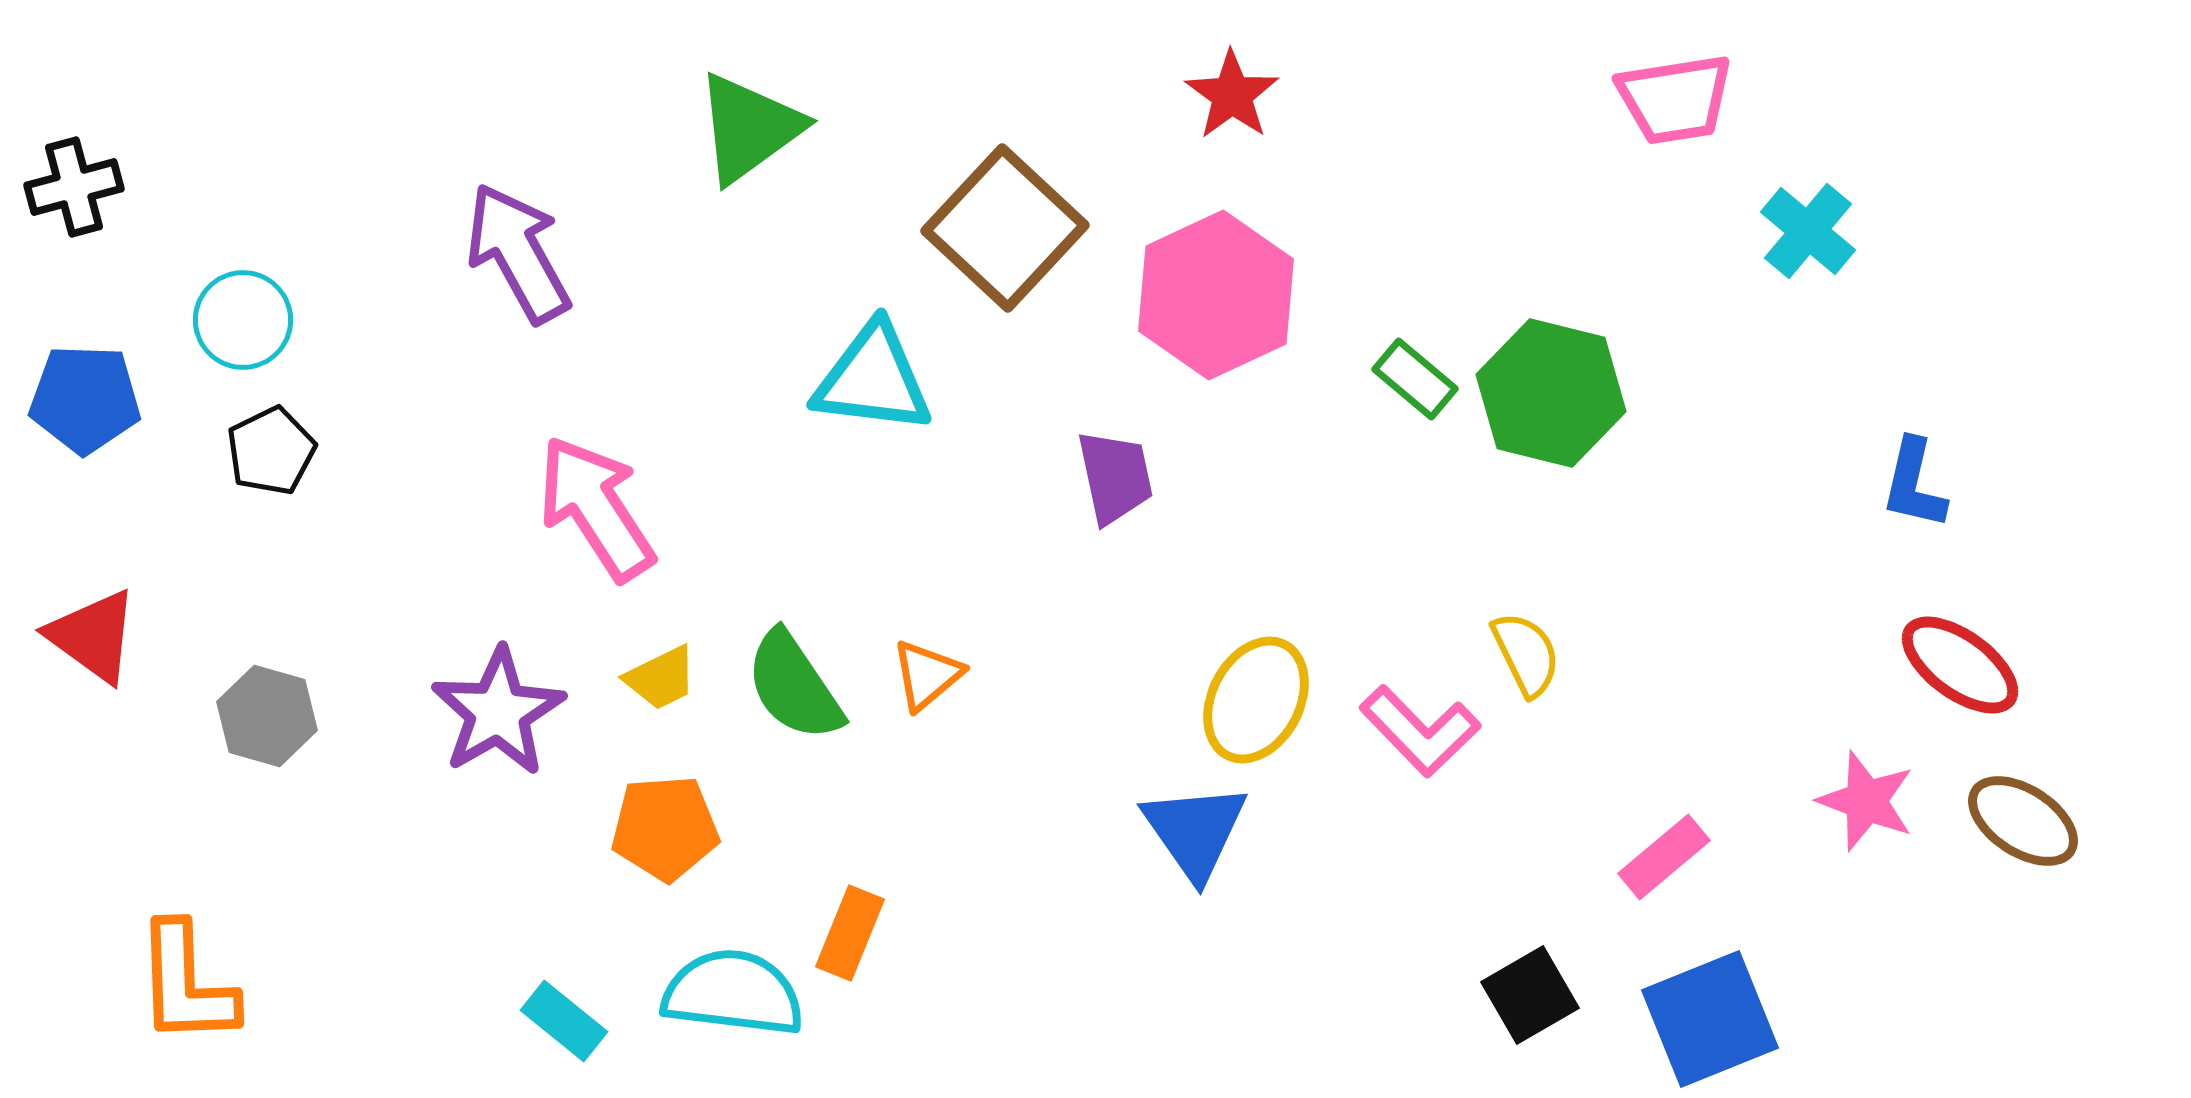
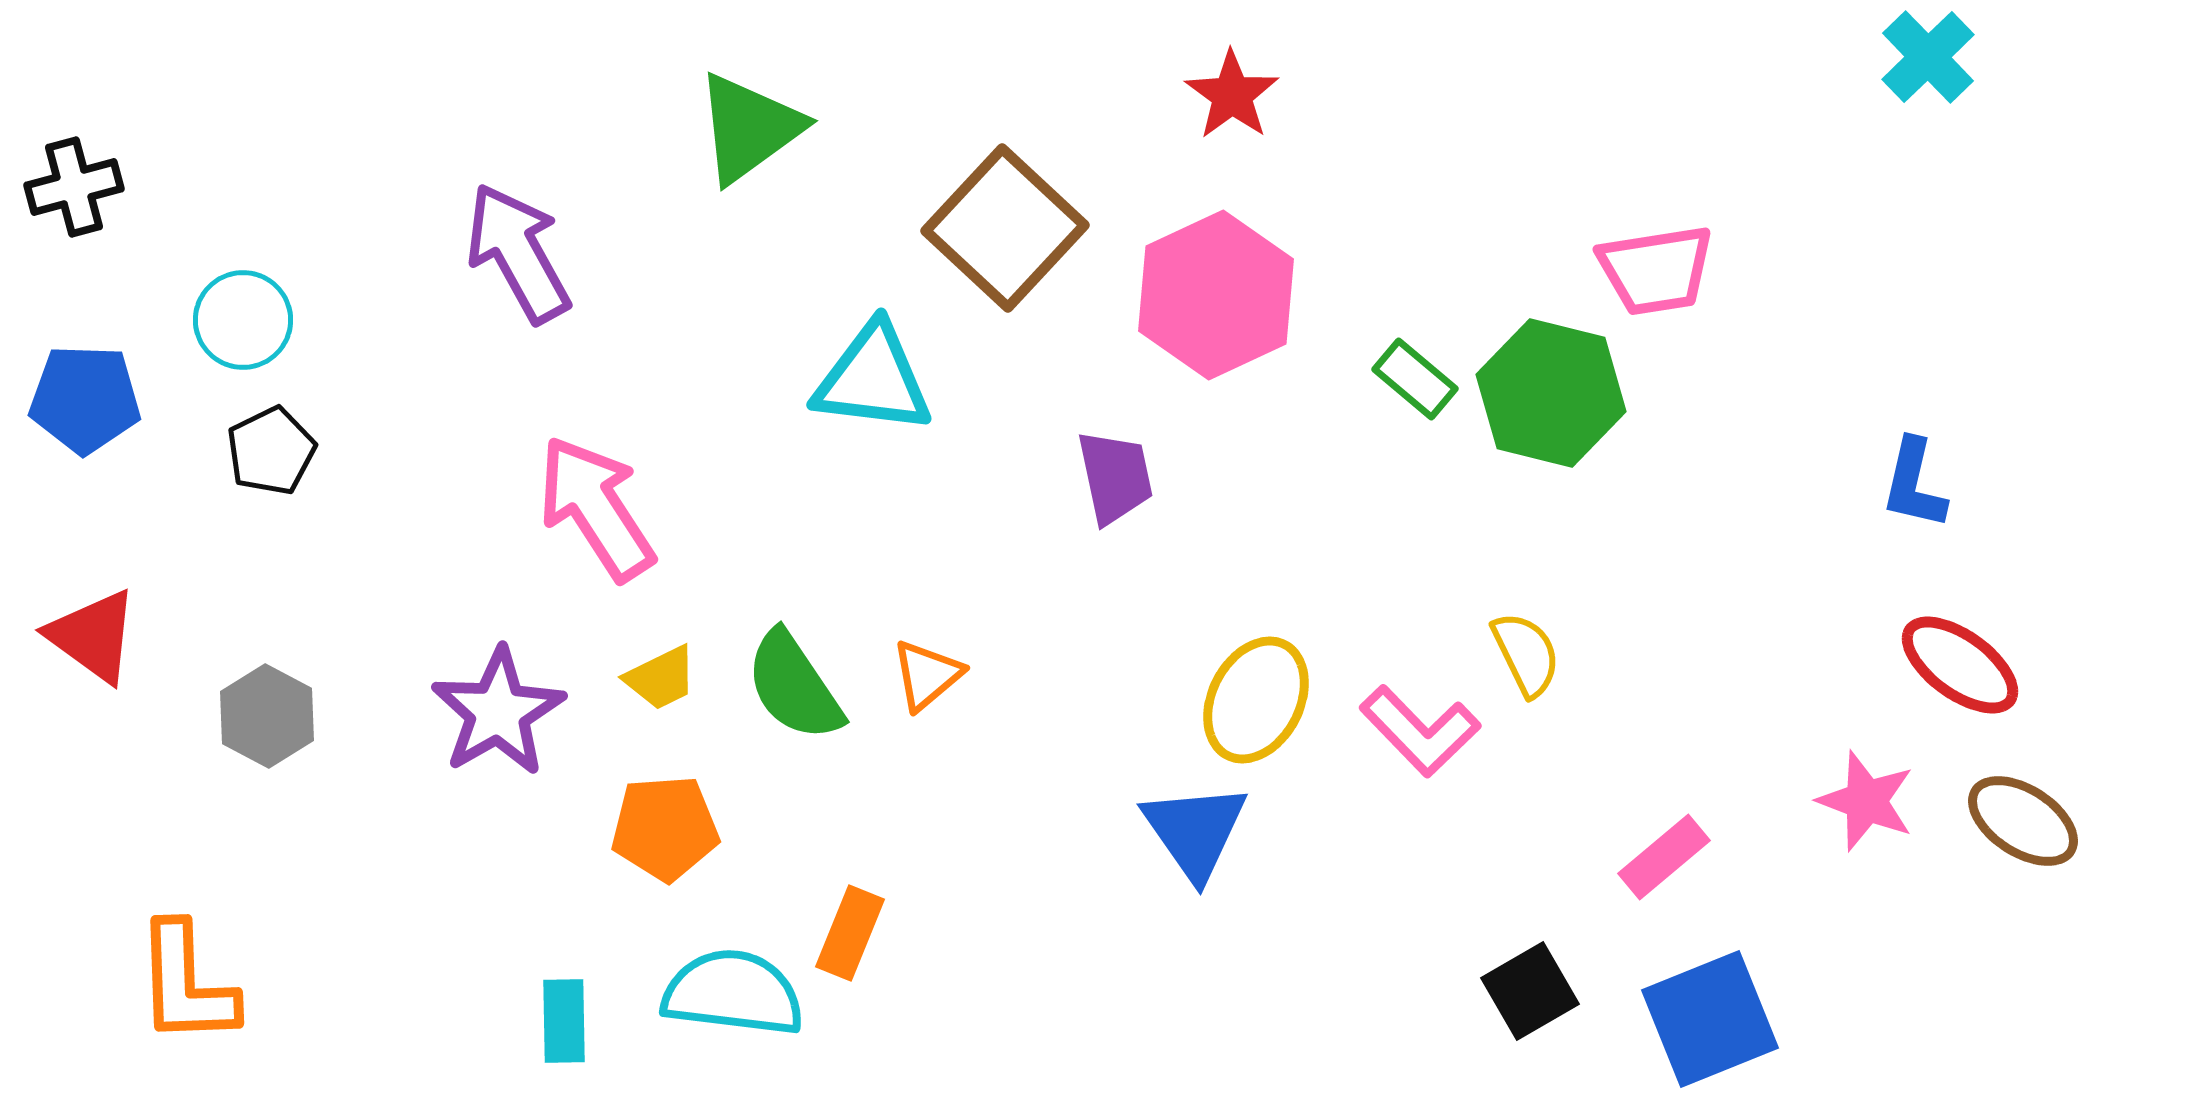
pink trapezoid: moved 19 px left, 171 px down
cyan cross: moved 120 px right, 174 px up; rotated 6 degrees clockwise
gray hexagon: rotated 12 degrees clockwise
black square: moved 4 px up
cyan rectangle: rotated 50 degrees clockwise
